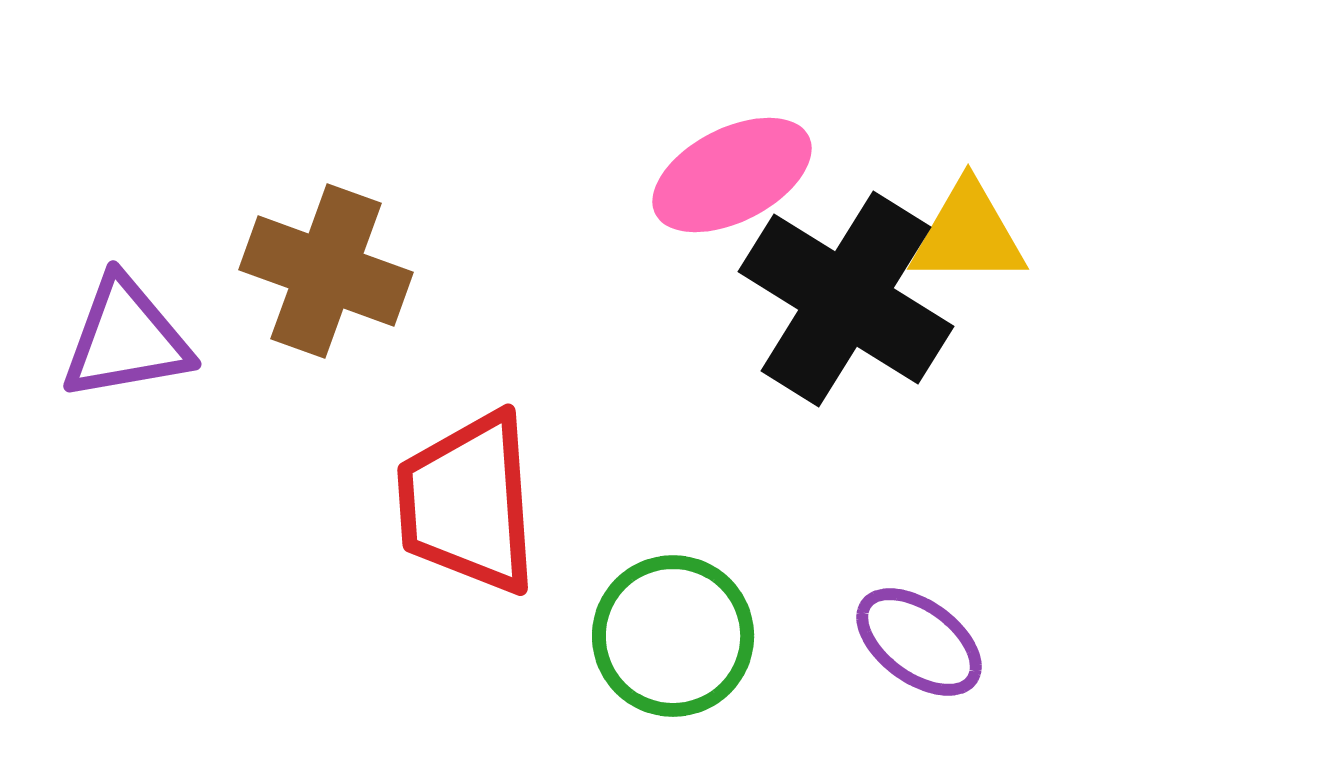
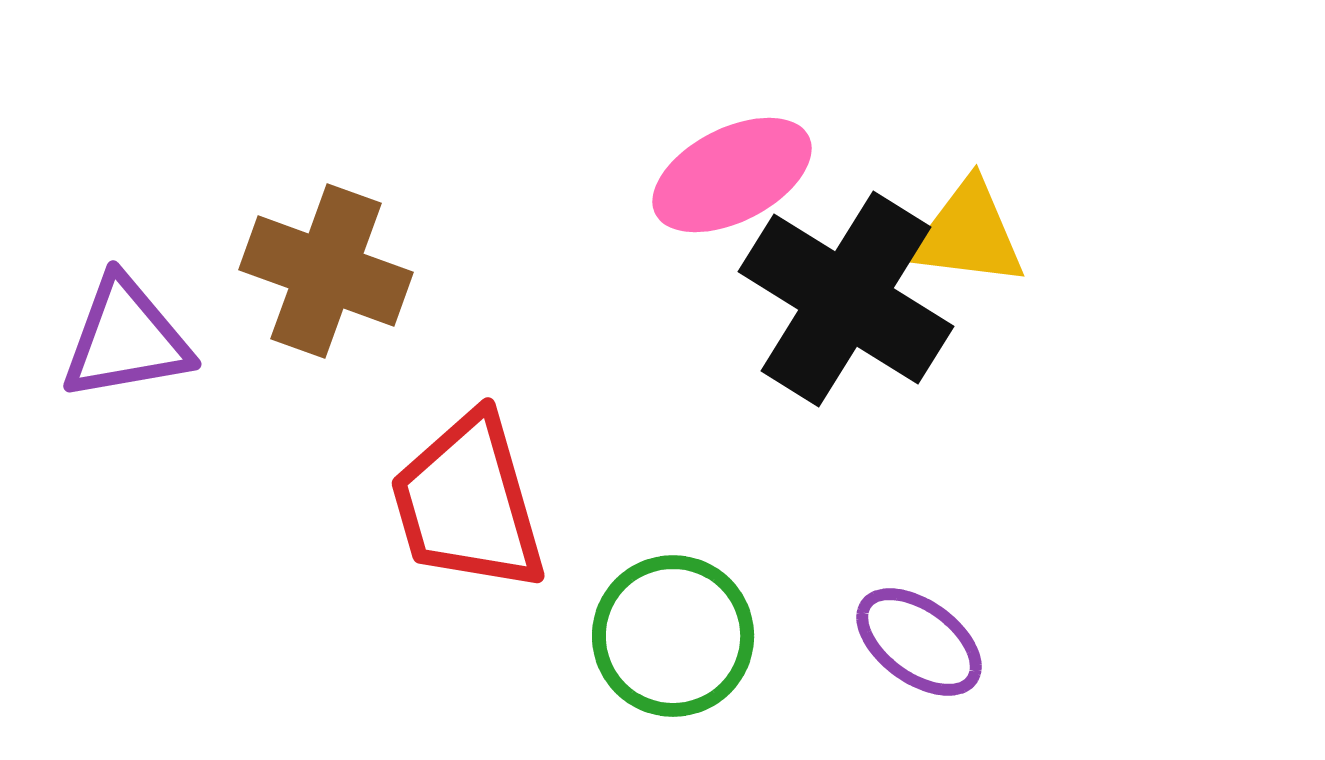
yellow triangle: rotated 7 degrees clockwise
red trapezoid: rotated 12 degrees counterclockwise
